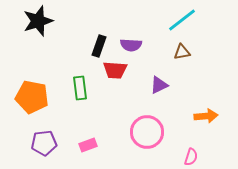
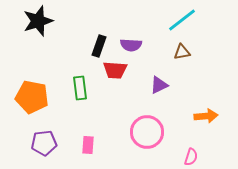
pink rectangle: rotated 66 degrees counterclockwise
